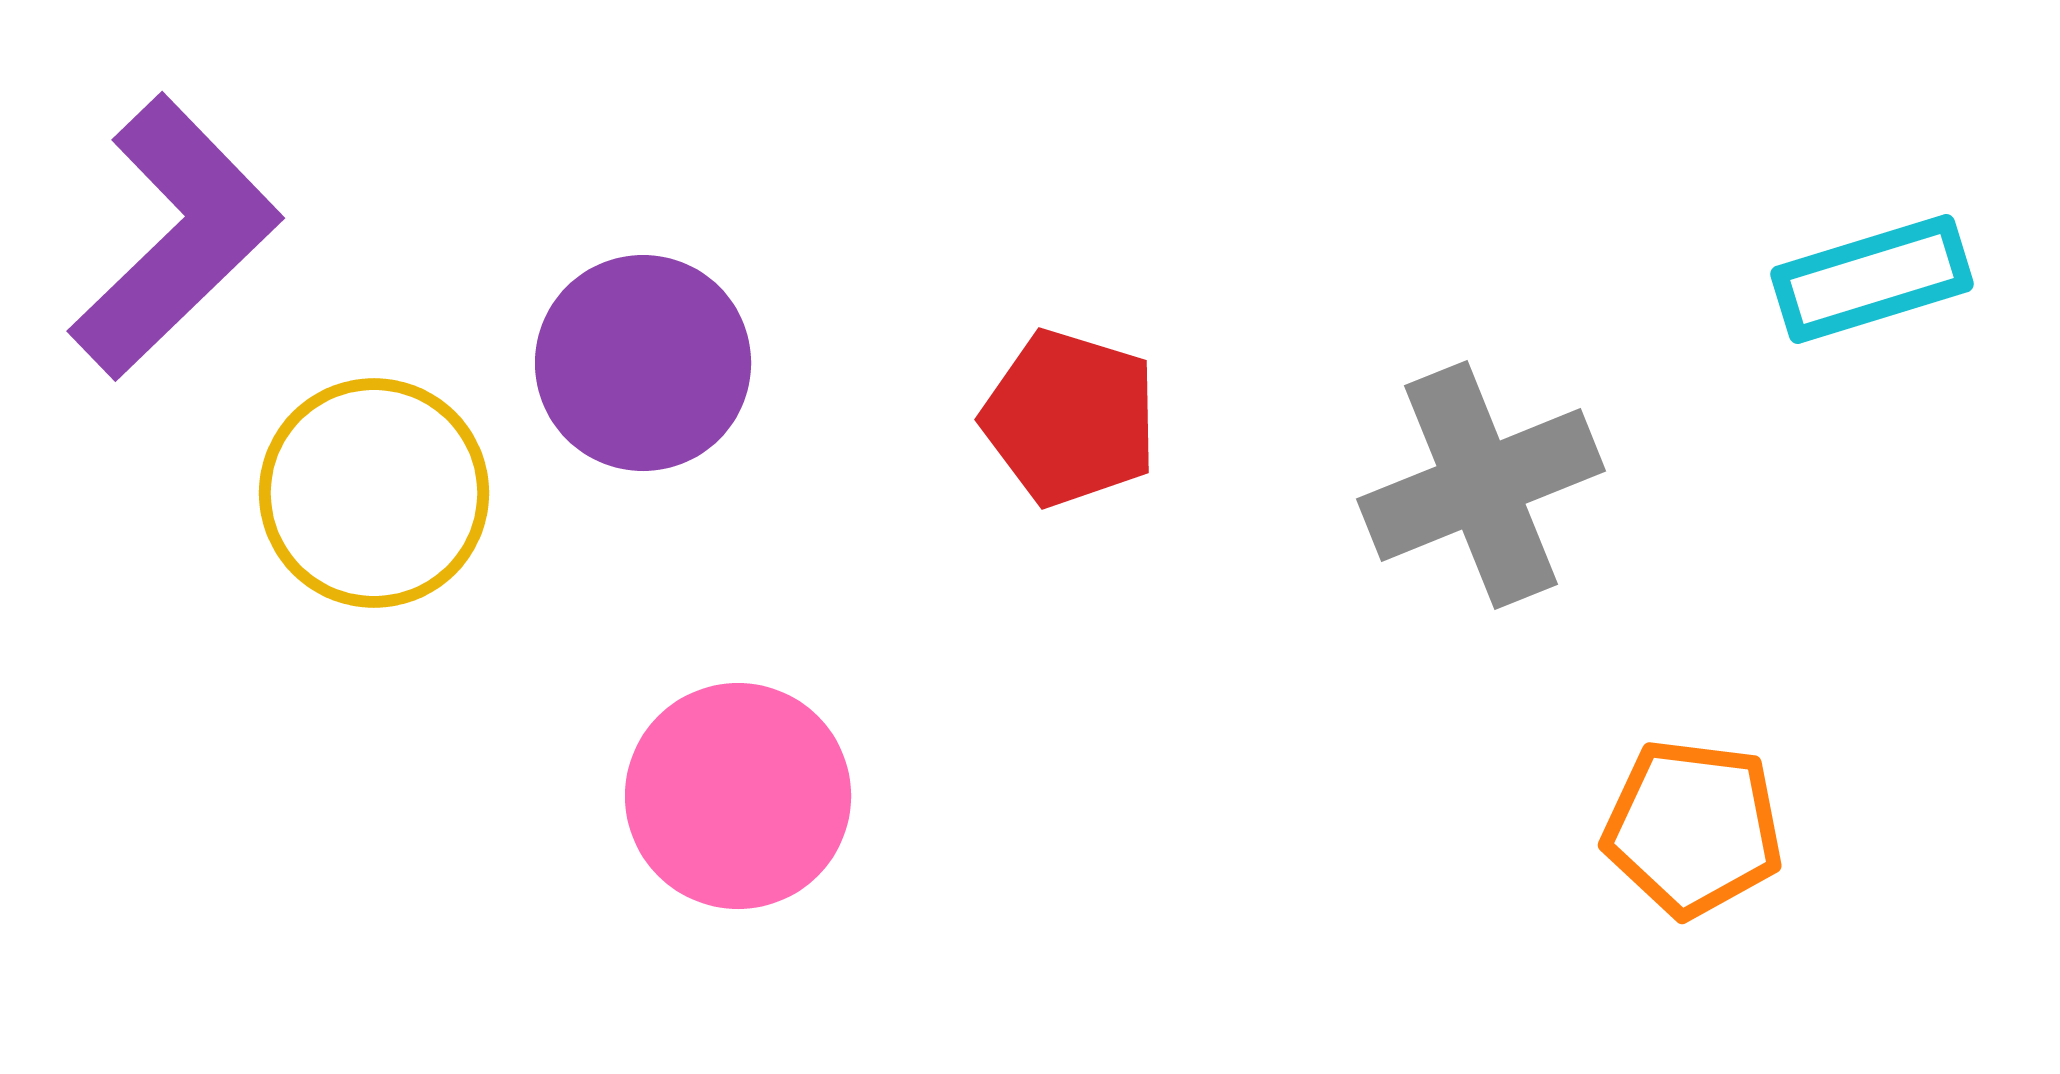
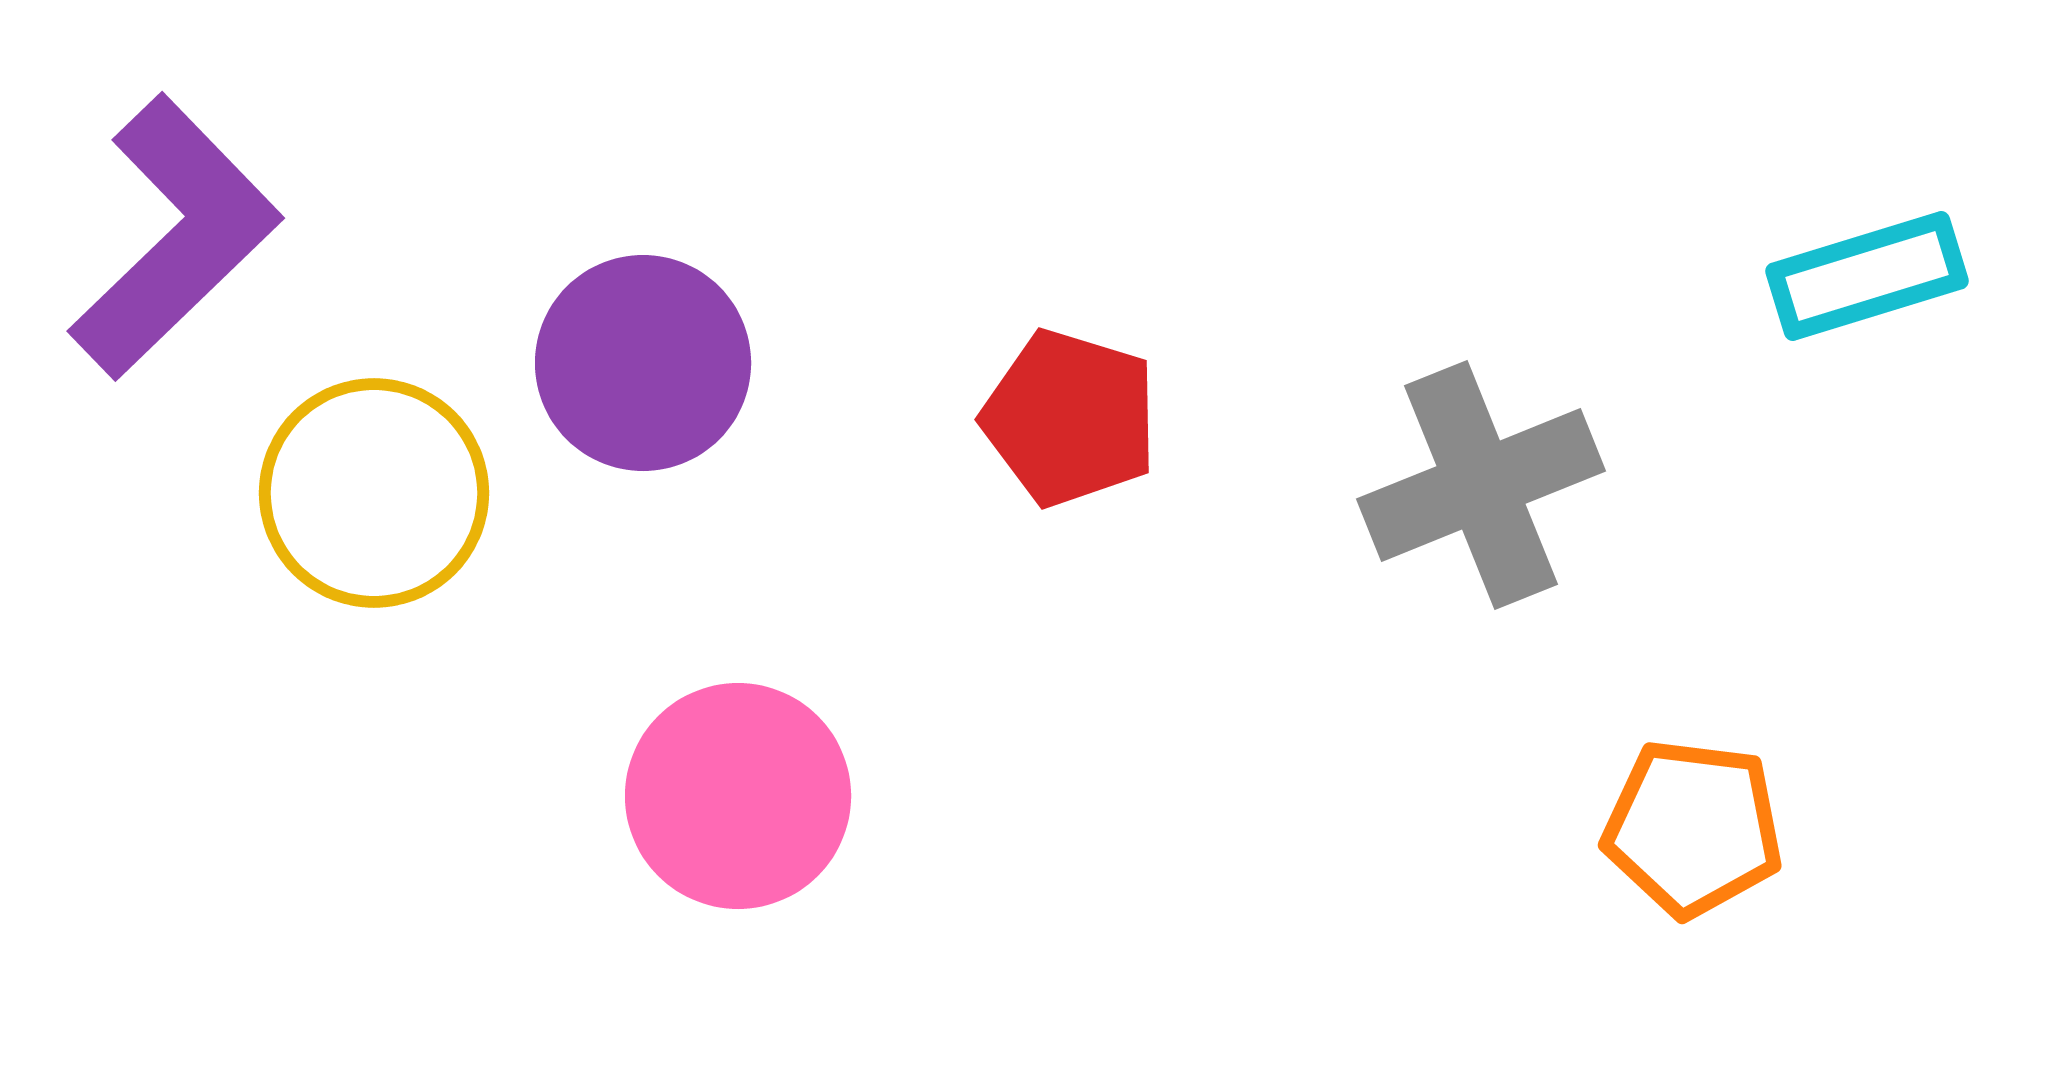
cyan rectangle: moved 5 px left, 3 px up
